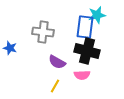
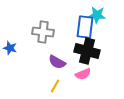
cyan star: rotated 18 degrees clockwise
pink semicircle: moved 1 px right, 1 px up; rotated 21 degrees counterclockwise
